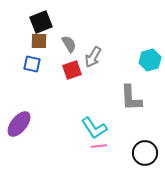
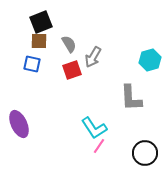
purple ellipse: rotated 64 degrees counterclockwise
pink line: rotated 49 degrees counterclockwise
